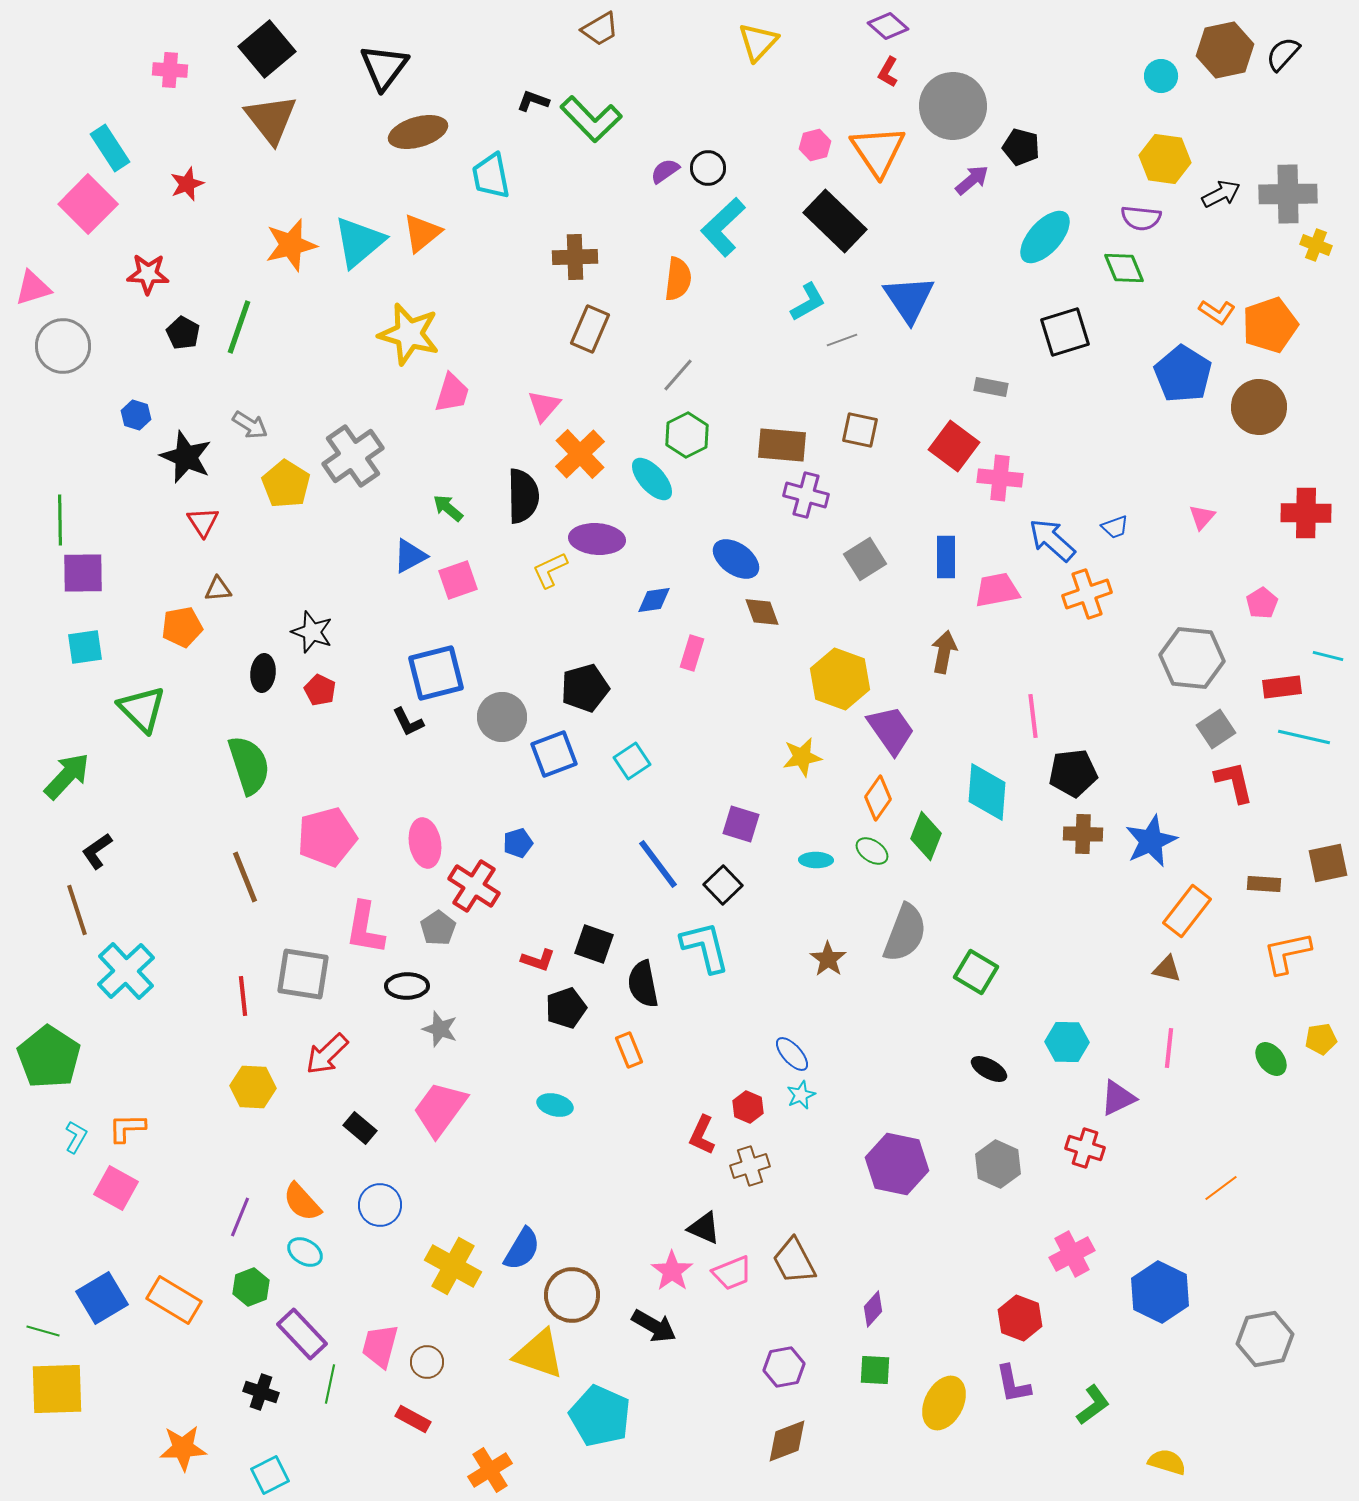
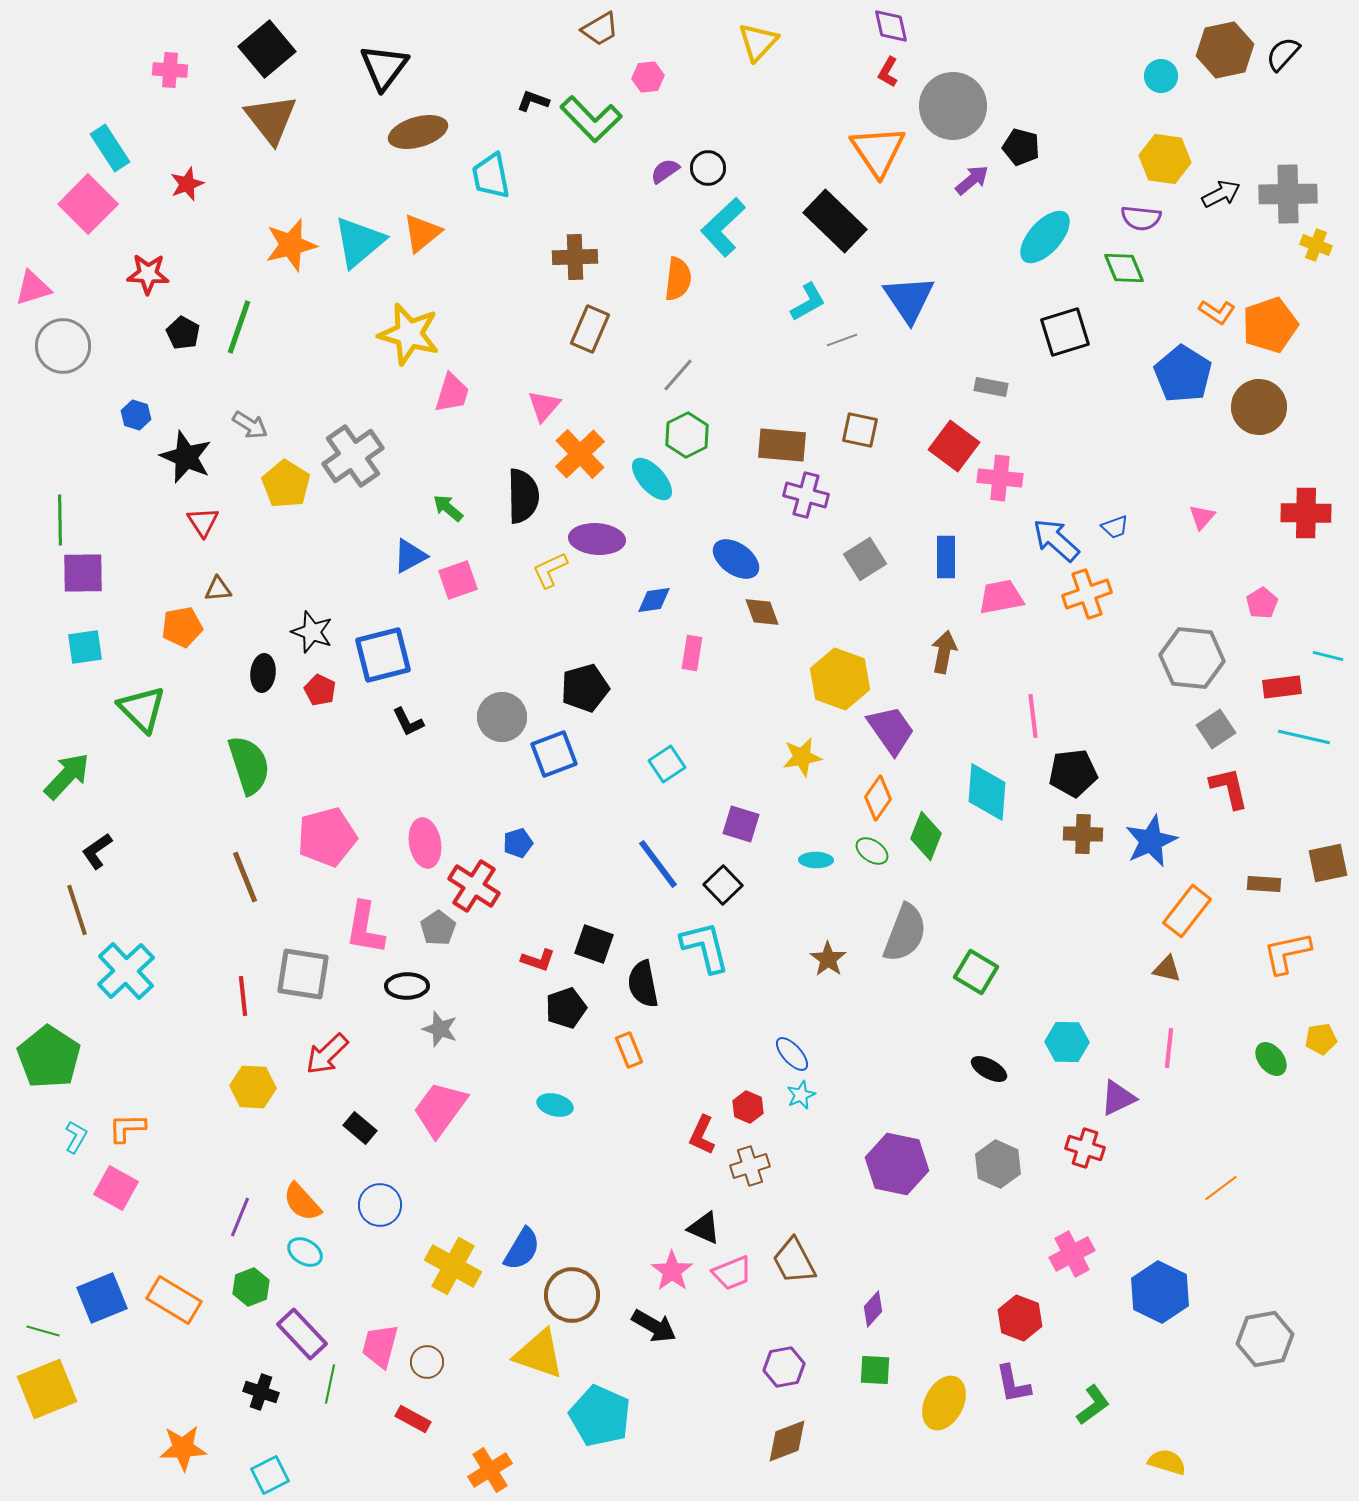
purple diamond at (888, 26): moved 3 px right; rotated 36 degrees clockwise
pink hexagon at (815, 145): moved 167 px left, 68 px up; rotated 8 degrees clockwise
blue arrow at (1052, 540): moved 4 px right
pink trapezoid at (997, 590): moved 4 px right, 7 px down
pink rectangle at (692, 653): rotated 8 degrees counterclockwise
blue square at (436, 673): moved 53 px left, 18 px up
cyan square at (632, 761): moved 35 px right, 3 px down
red L-shape at (1234, 782): moved 5 px left, 6 px down
blue square at (102, 1298): rotated 9 degrees clockwise
yellow square at (57, 1389): moved 10 px left; rotated 20 degrees counterclockwise
